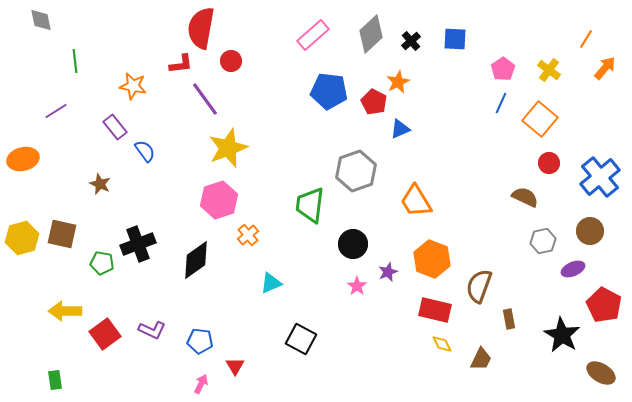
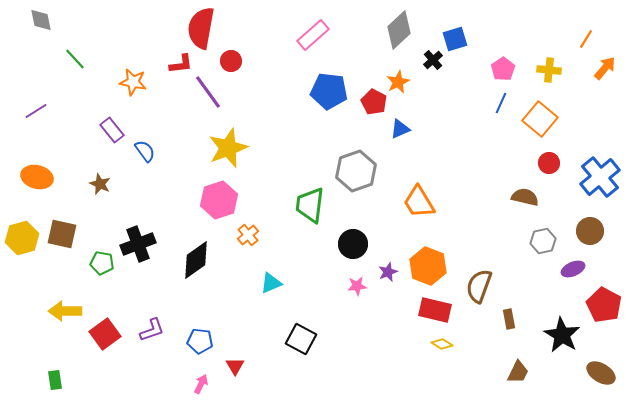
gray diamond at (371, 34): moved 28 px right, 4 px up
blue square at (455, 39): rotated 20 degrees counterclockwise
black cross at (411, 41): moved 22 px right, 19 px down
green line at (75, 61): moved 2 px up; rotated 35 degrees counterclockwise
yellow cross at (549, 70): rotated 30 degrees counterclockwise
orange star at (133, 86): moved 4 px up
purple line at (205, 99): moved 3 px right, 7 px up
purple line at (56, 111): moved 20 px left
purple rectangle at (115, 127): moved 3 px left, 3 px down
orange ellipse at (23, 159): moved 14 px right, 18 px down; rotated 28 degrees clockwise
brown semicircle at (525, 197): rotated 12 degrees counterclockwise
orange trapezoid at (416, 201): moved 3 px right, 1 px down
orange hexagon at (432, 259): moved 4 px left, 7 px down
pink star at (357, 286): rotated 30 degrees clockwise
purple L-shape at (152, 330): rotated 44 degrees counterclockwise
yellow diamond at (442, 344): rotated 30 degrees counterclockwise
brown trapezoid at (481, 359): moved 37 px right, 13 px down
